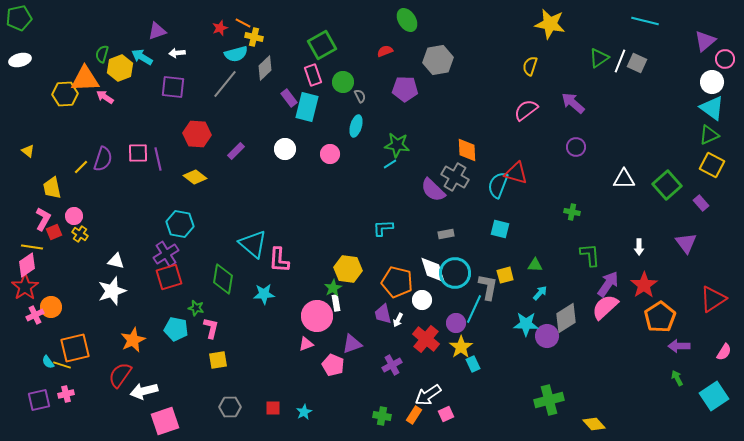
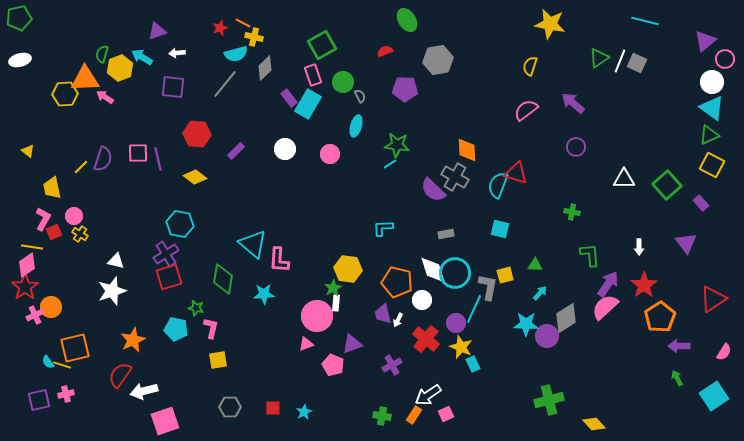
cyan rectangle at (307, 107): moved 1 px right, 3 px up; rotated 16 degrees clockwise
white rectangle at (336, 303): rotated 14 degrees clockwise
yellow star at (461, 347): rotated 15 degrees counterclockwise
